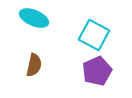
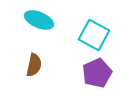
cyan ellipse: moved 5 px right, 2 px down
purple pentagon: moved 2 px down
